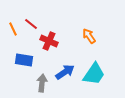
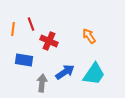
red line: rotated 32 degrees clockwise
orange line: rotated 32 degrees clockwise
